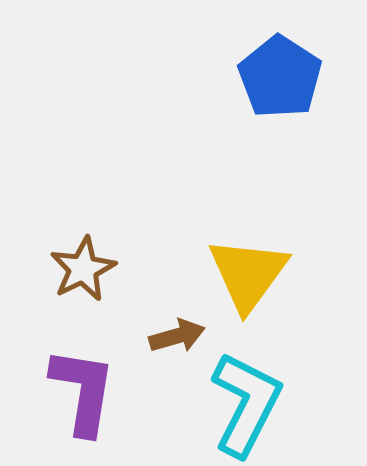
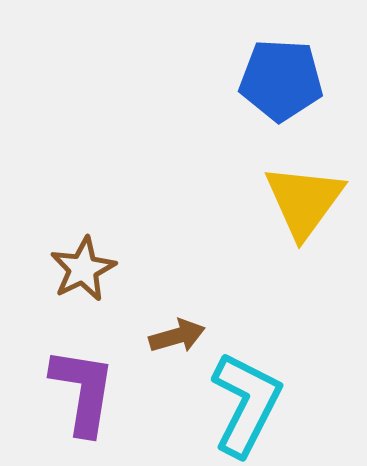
blue pentagon: moved 1 px right, 3 px down; rotated 30 degrees counterclockwise
yellow triangle: moved 56 px right, 73 px up
